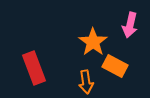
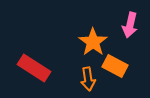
red rectangle: rotated 36 degrees counterclockwise
orange arrow: moved 2 px right, 3 px up
